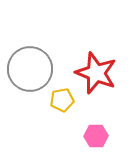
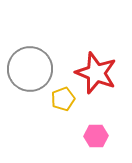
yellow pentagon: moved 1 px right, 1 px up; rotated 10 degrees counterclockwise
